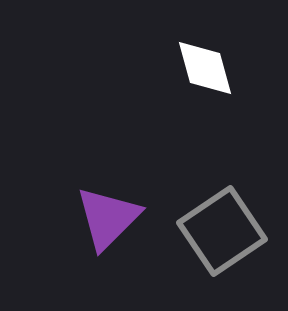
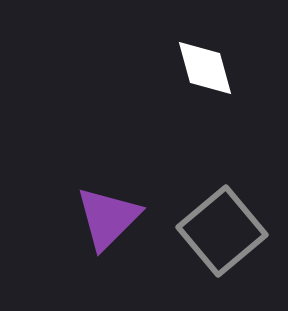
gray square: rotated 6 degrees counterclockwise
